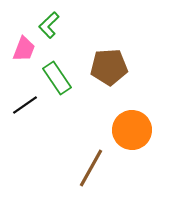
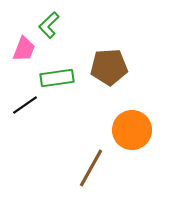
green rectangle: rotated 64 degrees counterclockwise
